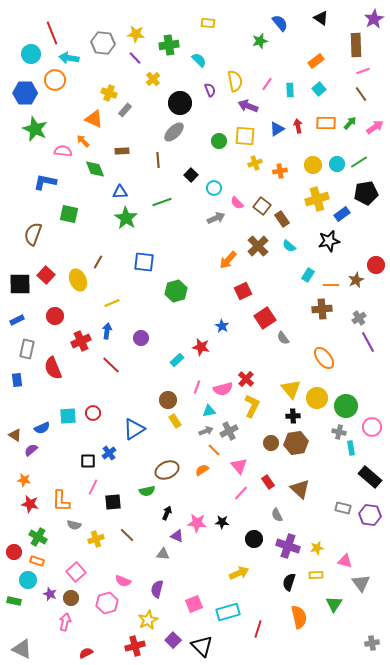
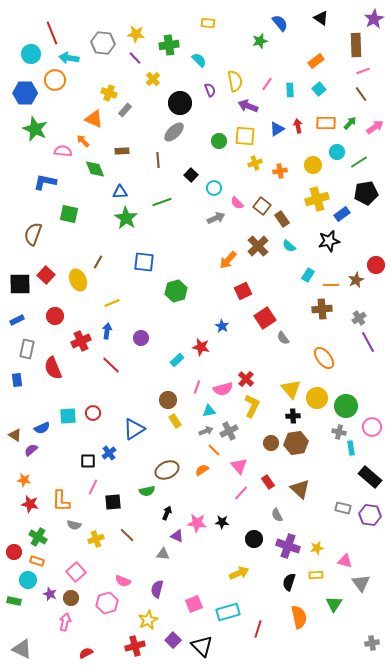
cyan circle at (337, 164): moved 12 px up
